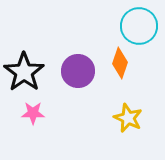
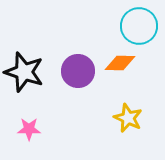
orange diamond: rotated 72 degrees clockwise
black star: rotated 18 degrees counterclockwise
pink star: moved 4 px left, 16 px down
